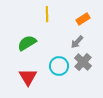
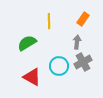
yellow line: moved 2 px right, 7 px down
orange rectangle: rotated 24 degrees counterclockwise
gray arrow: rotated 144 degrees clockwise
gray cross: rotated 18 degrees clockwise
red triangle: moved 4 px right; rotated 30 degrees counterclockwise
